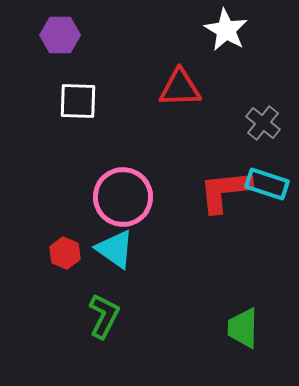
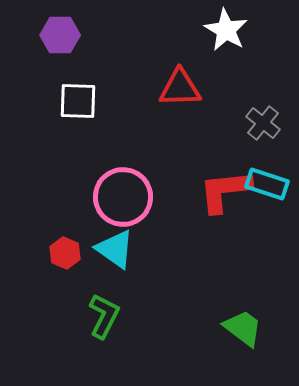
green trapezoid: rotated 126 degrees clockwise
